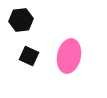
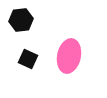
black square: moved 1 px left, 3 px down
